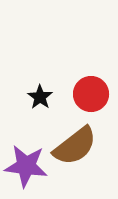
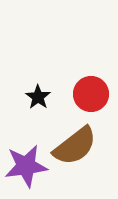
black star: moved 2 px left
purple star: rotated 15 degrees counterclockwise
